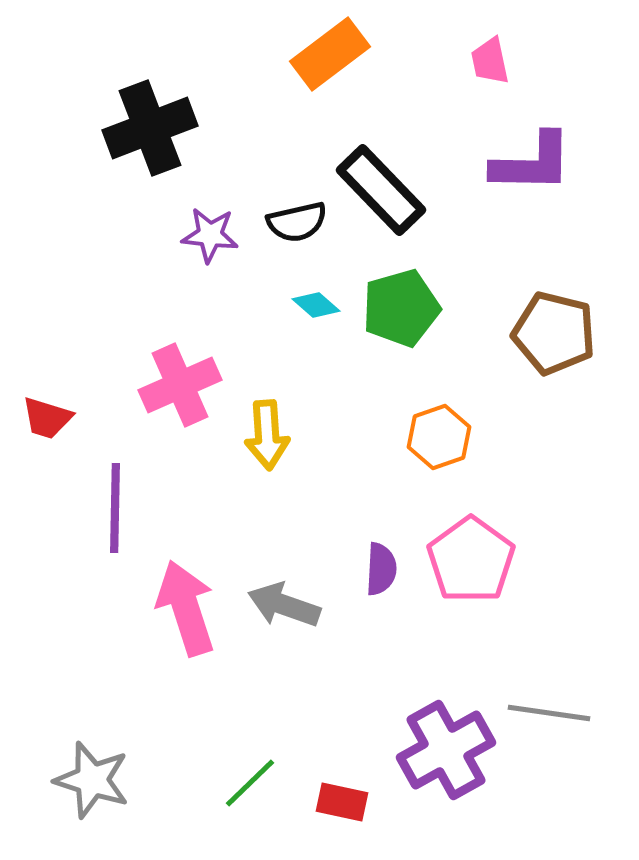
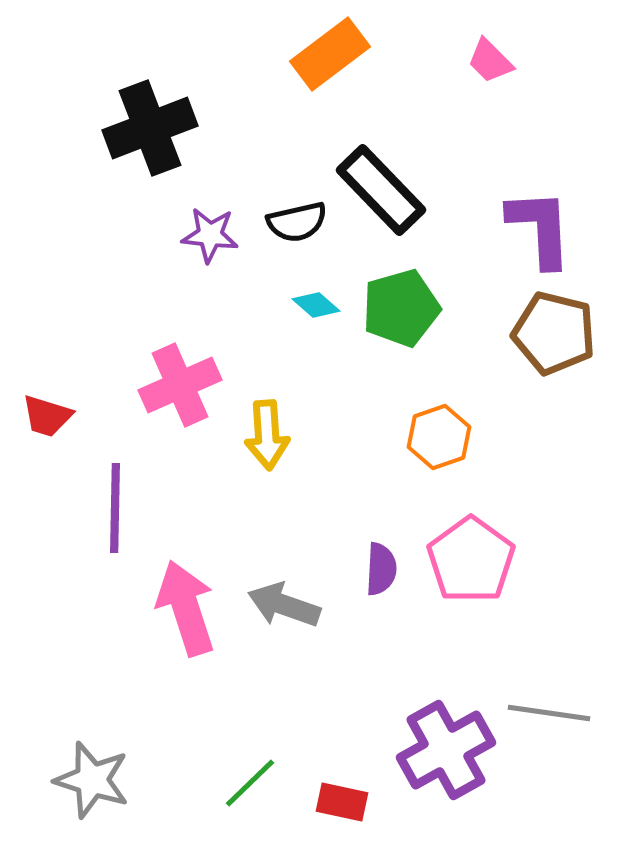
pink trapezoid: rotated 33 degrees counterclockwise
purple L-shape: moved 8 px right, 65 px down; rotated 94 degrees counterclockwise
red trapezoid: moved 2 px up
